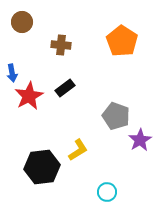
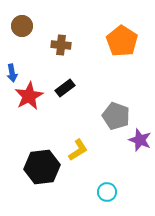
brown circle: moved 4 px down
purple star: rotated 20 degrees counterclockwise
